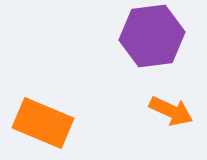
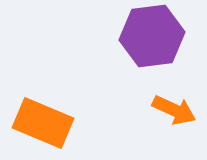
orange arrow: moved 3 px right, 1 px up
